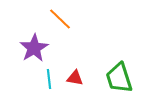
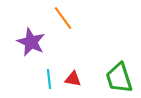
orange line: moved 3 px right, 1 px up; rotated 10 degrees clockwise
purple star: moved 3 px left, 6 px up; rotated 16 degrees counterclockwise
red triangle: moved 2 px left, 1 px down
